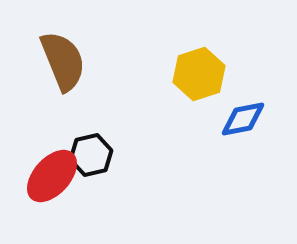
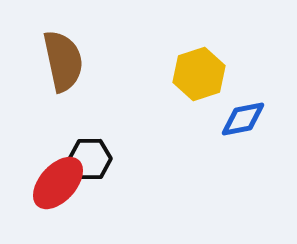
brown semicircle: rotated 10 degrees clockwise
black hexagon: moved 1 px left, 4 px down; rotated 12 degrees clockwise
red ellipse: moved 6 px right, 7 px down
